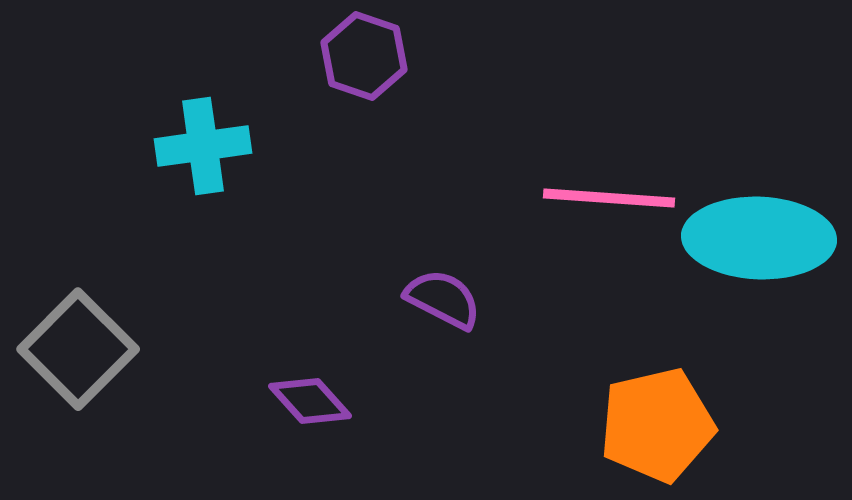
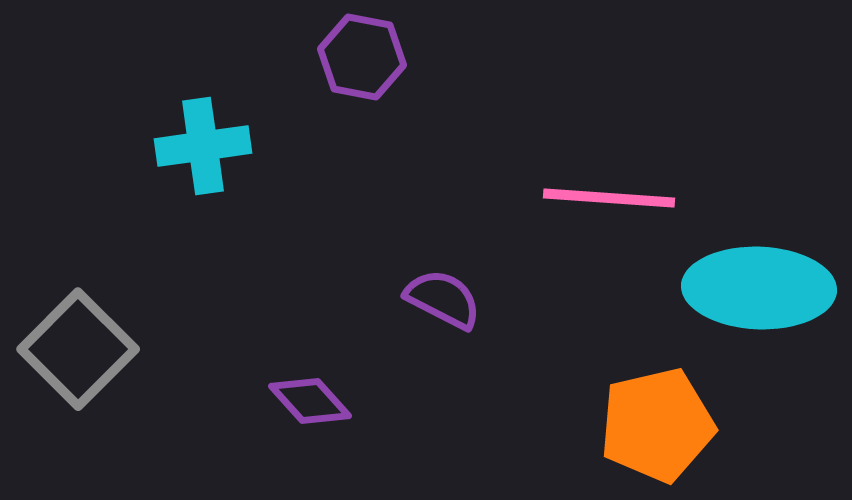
purple hexagon: moved 2 px left, 1 px down; rotated 8 degrees counterclockwise
cyan ellipse: moved 50 px down
